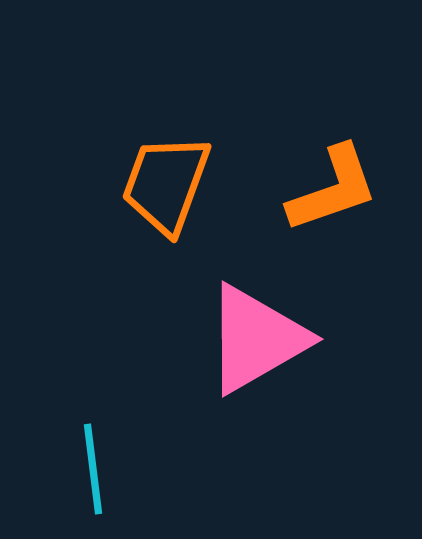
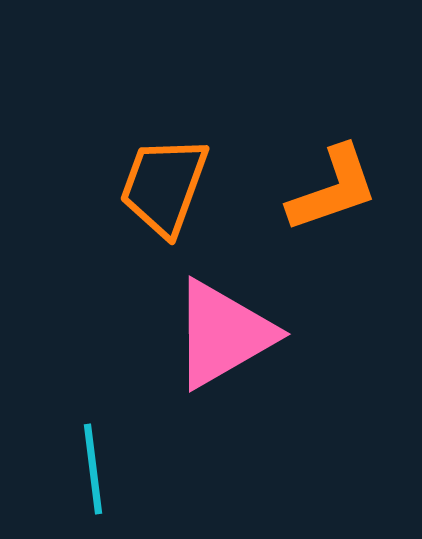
orange trapezoid: moved 2 px left, 2 px down
pink triangle: moved 33 px left, 5 px up
